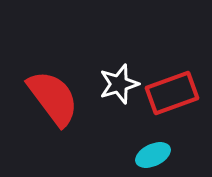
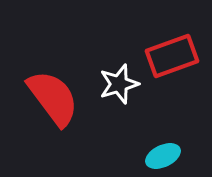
red rectangle: moved 37 px up
cyan ellipse: moved 10 px right, 1 px down
